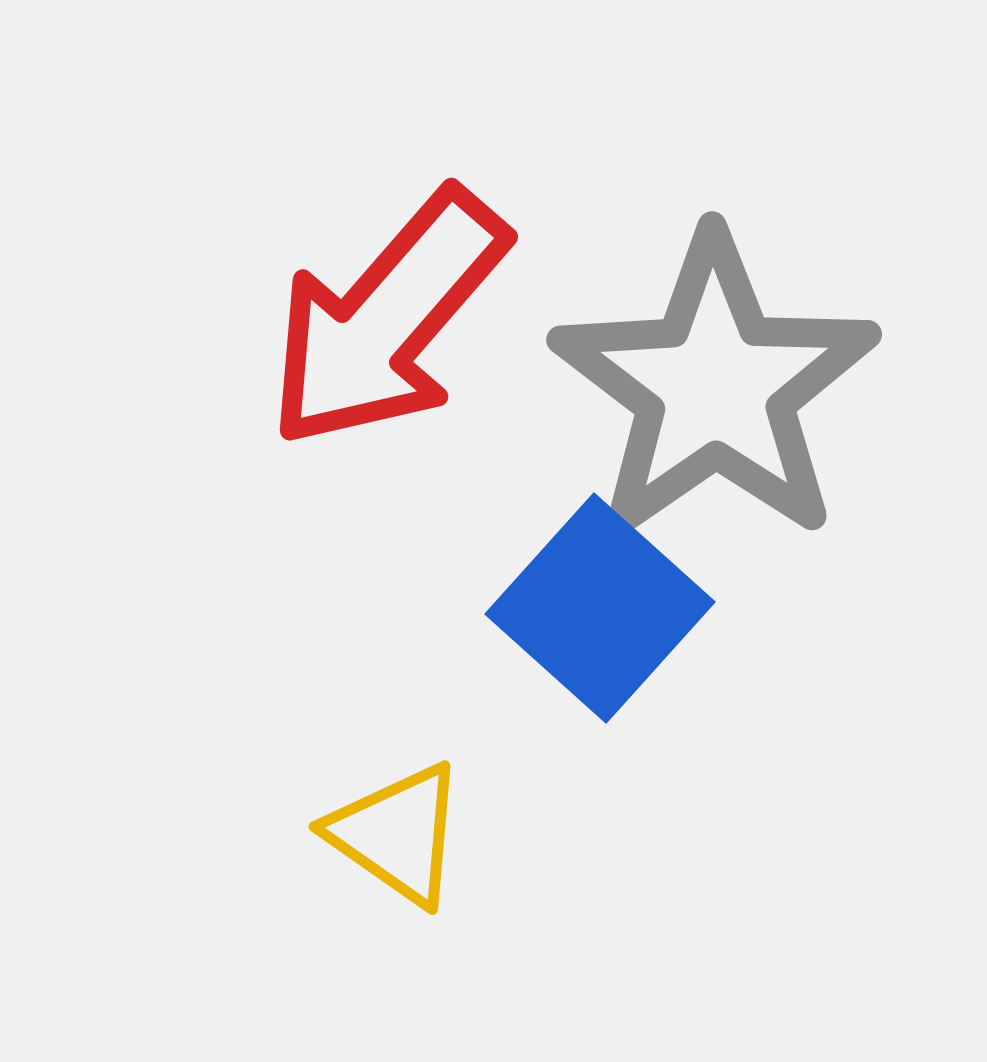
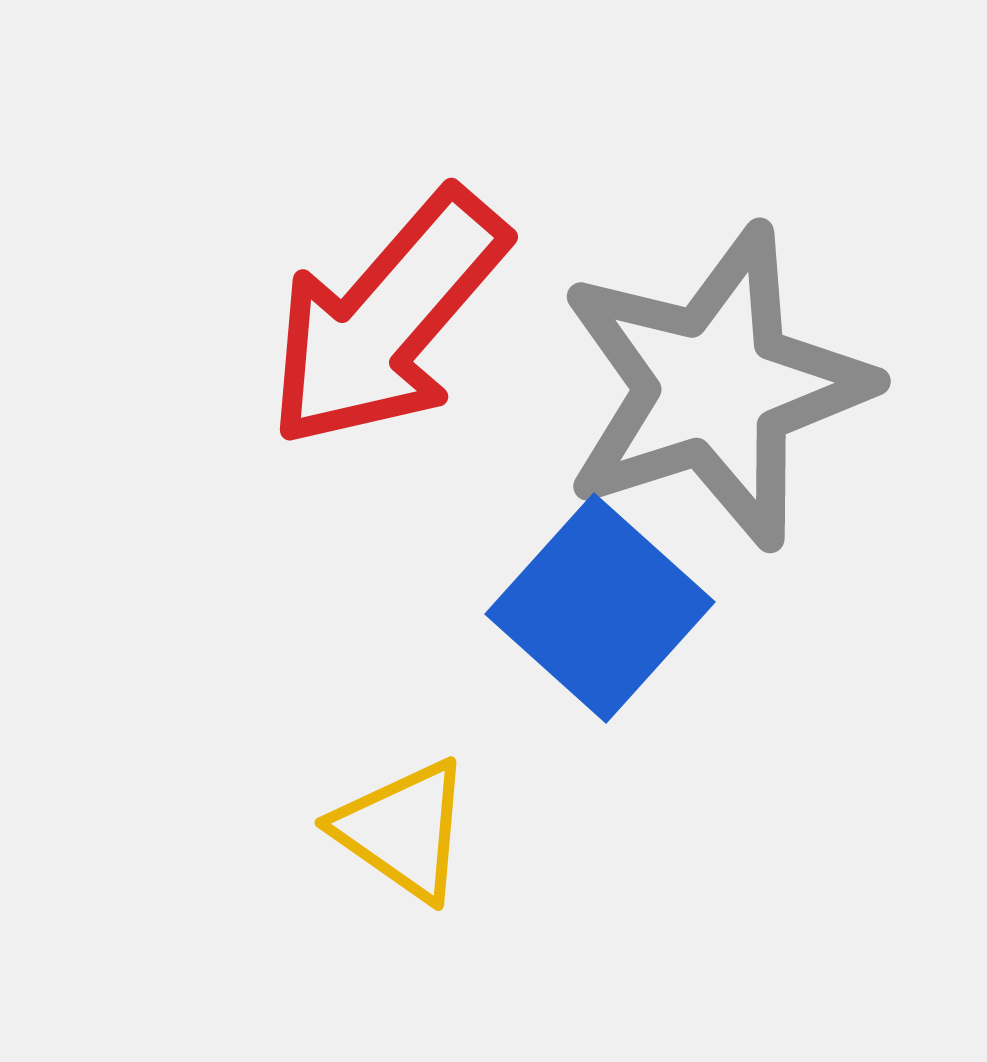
gray star: rotated 17 degrees clockwise
yellow triangle: moved 6 px right, 4 px up
